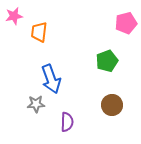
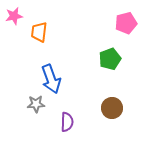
green pentagon: moved 3 px right, 2 px up
brown circle: moved 3 px down
